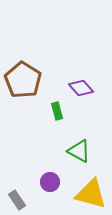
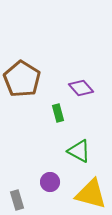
brown pentagon: moved 1 px left, 1 px up
green rectangle: moved 1 px right, 2 px down
gray rectangle: rotated 18 degrees clockwise
